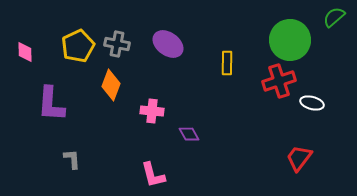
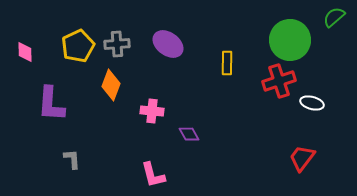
gray cross: rotated 15 degrees counterclockwise
red trapezoid: moved 3 px right
